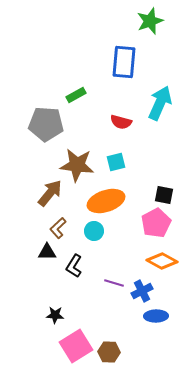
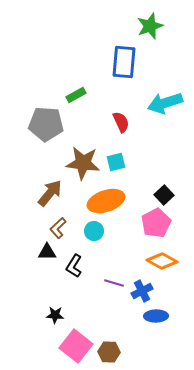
green star: moved 5 px down
cyan arrow: moved 5 px right; rotated 132 degrees counterclockwise
red semicircle: rotated 130 degrees counterclockwise
brown star: moved 6 px right, 2 px up
black square: rotated 36 degrees clockwise
pink square: rotated 20 degrees counterclockwise
